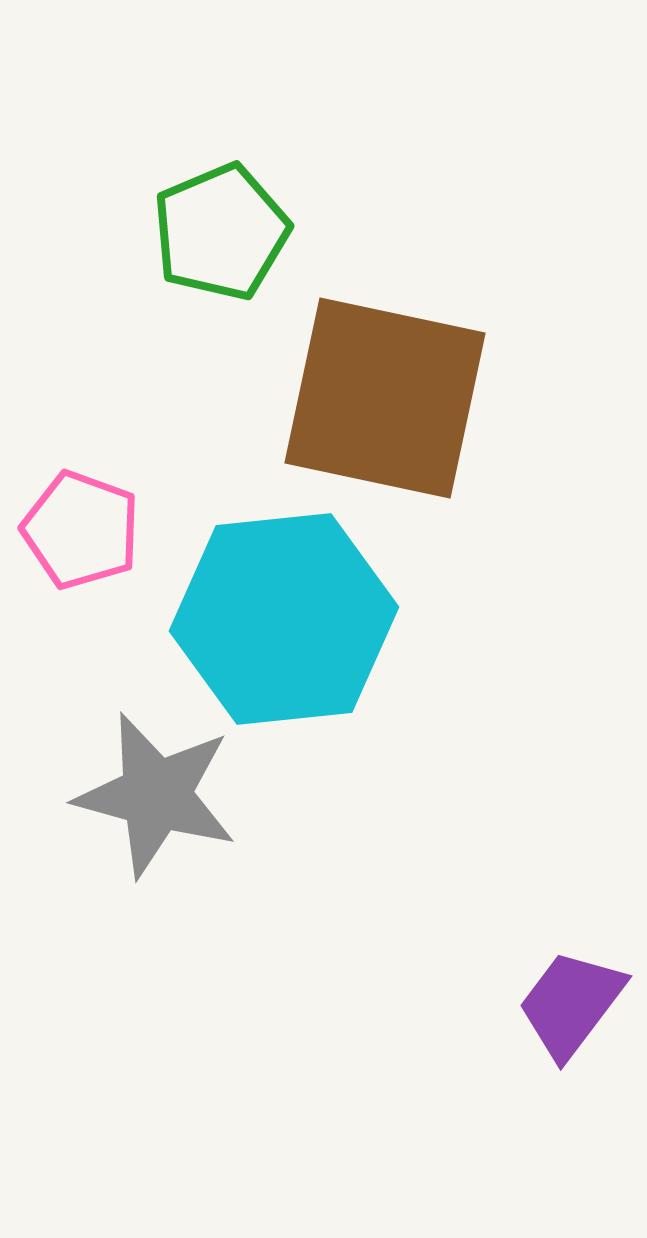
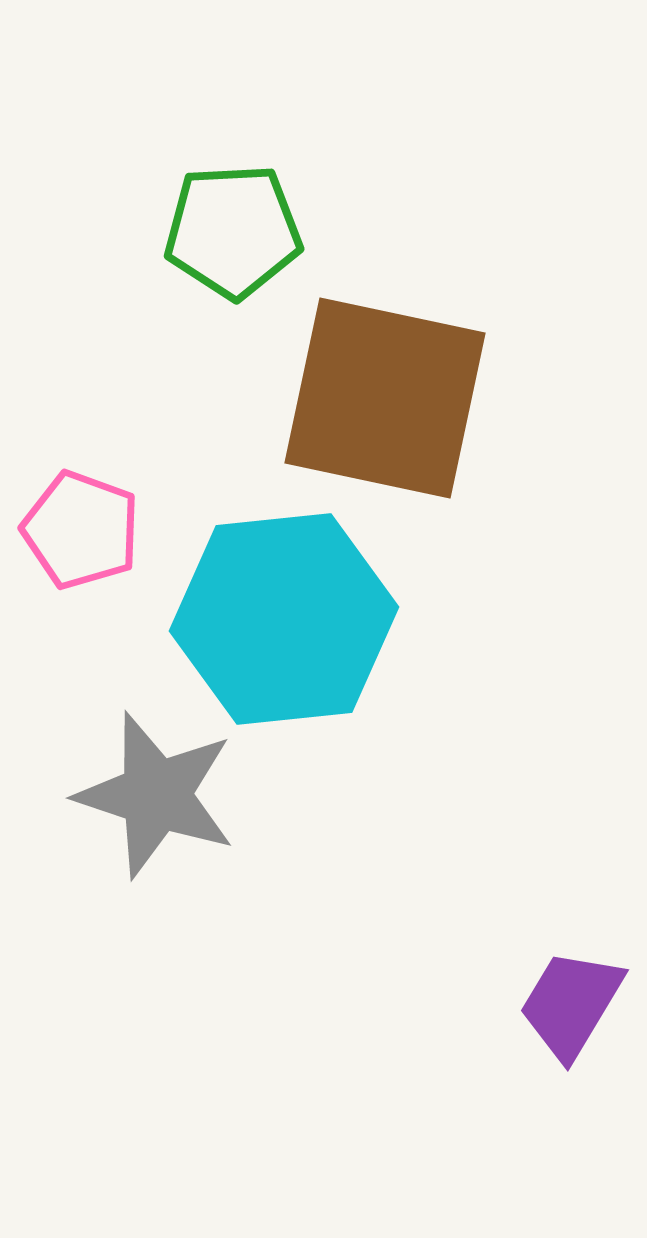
green pentagon: moved 12 px right, 1 px up; rotated 20 degrees clockwise
gray star: rotated 3 degrees clockwise
purple trapezoid: rotated 6 degrees counterclockwise
